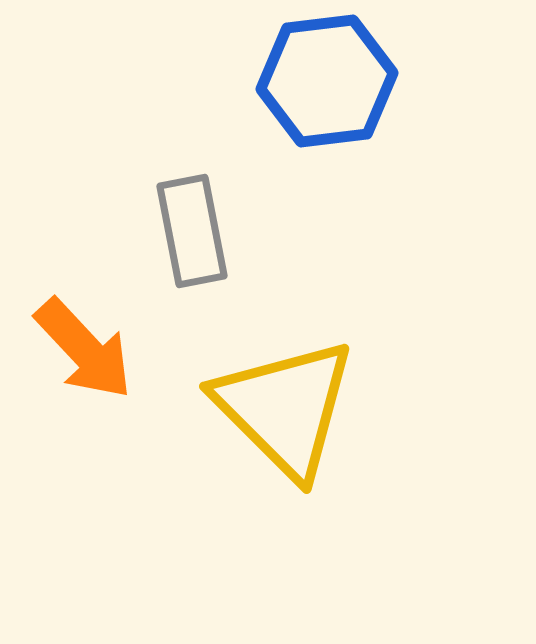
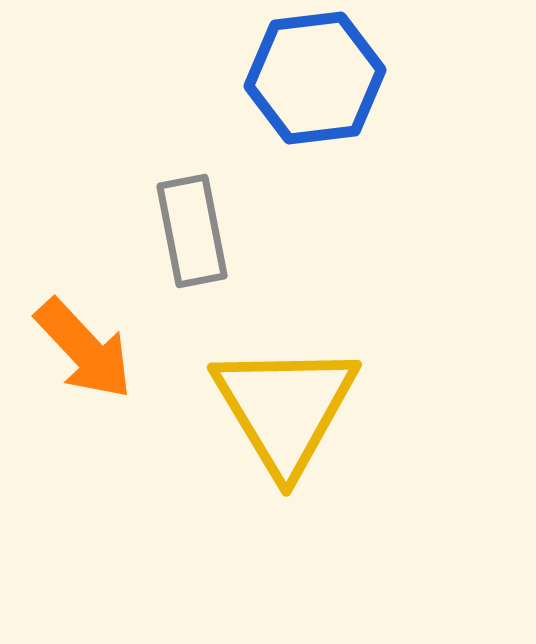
blue hexagon: moved 12 px left, 3 px up
yellow triangle: rotated 14 degrees clockwise
